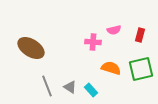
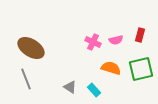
pink semicircle: moved 2 px right, 10 px down
pink cross: rotated 21 degrees clockwise
gray line: moved 21 px left, 7 px up
cyan rectangle: moved 3 px right
